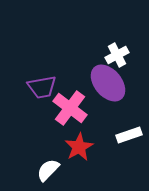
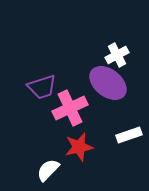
purple ellipse: rotated 12 degrees counterclockwise
purple trapezoid: rotated 8 degrees counterclockwise
pink cross: rotated 28 degrees clockwise
red star: rotated 16 degrees clockwise
